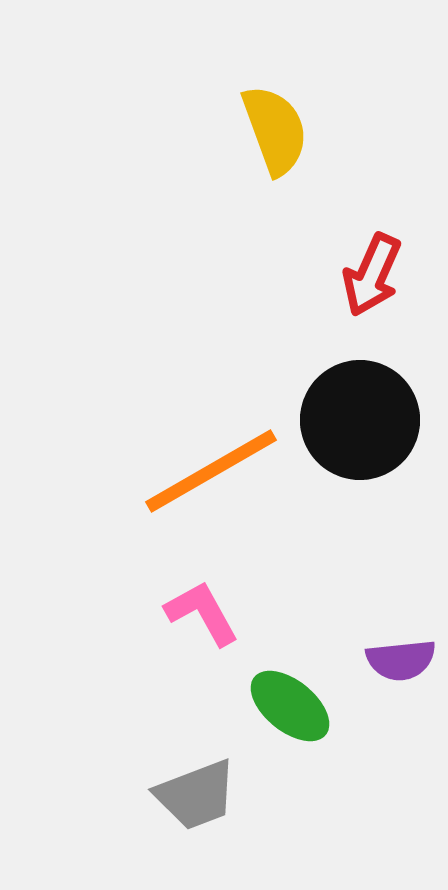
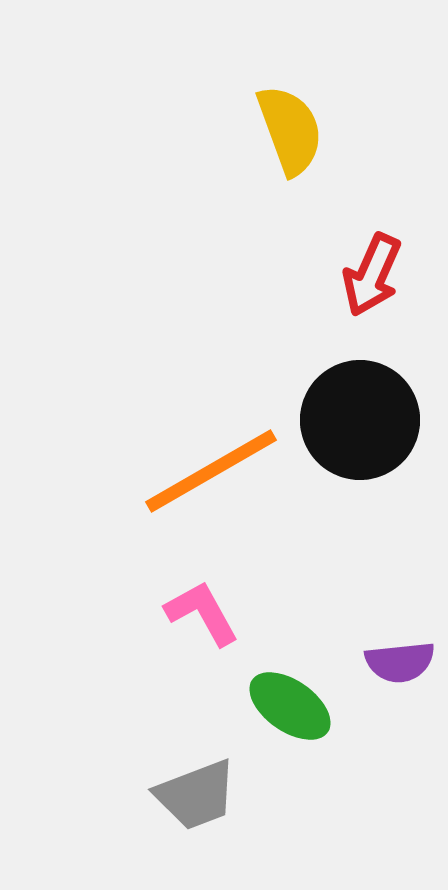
yellow semicircle: moved 15 px right
purple semicircle: moved 1 px left, 2 px down
green ellipse: rotated 4 degrees counterclockwise
